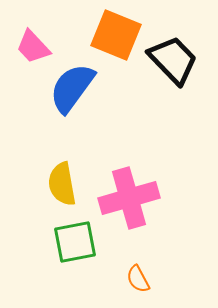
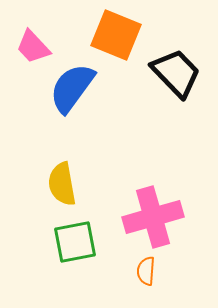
black trapezoid: moved 3 px right, 13 px down
pink cross: moved 24 px right, 19 px down
orange semicircle: moved 8 px right, 8 px up; rotated 32 degrees clockwise
